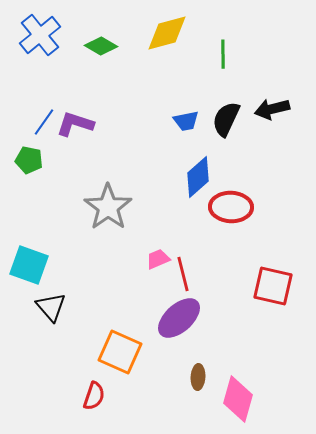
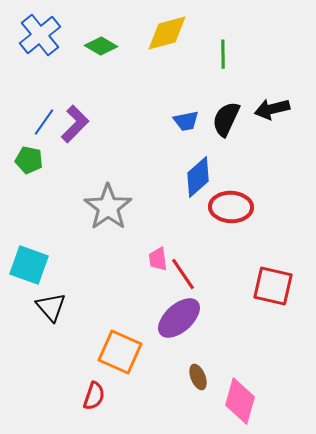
purple L-shape: rotated 117 degrees clockwise
pink trapezoid: rotated 75 degrees counterclockwise
red line: rotated 20 degrees counterclockwise
brown ellipse: rotated 25 degrees counterclockwise
pink diamond: moved 2 px right, 2 px down
